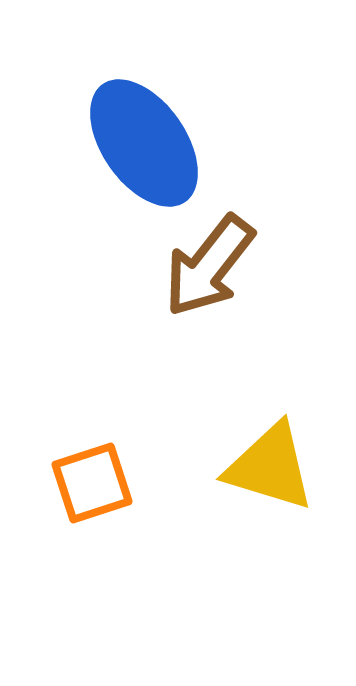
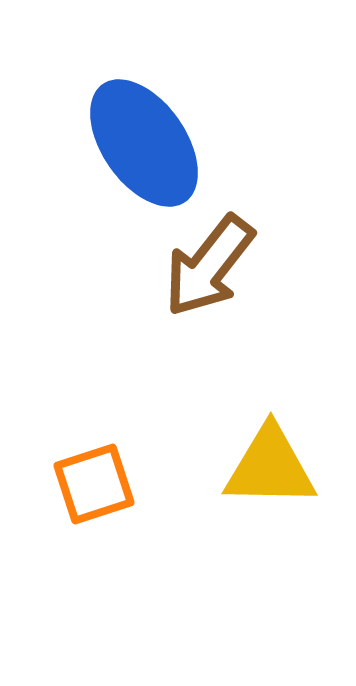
yellow triangle: rotated 16 degrees counterclockwise
orange square: moved 2 px right, 1 px down
